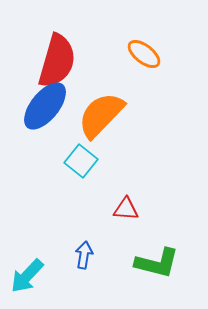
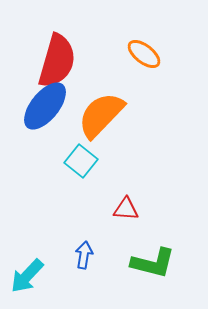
green L-shape: moved 4 px left
